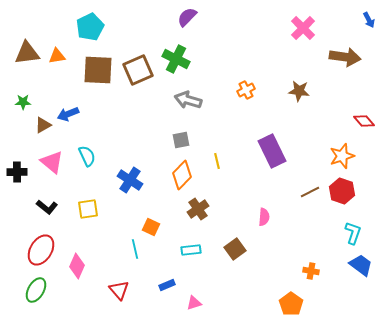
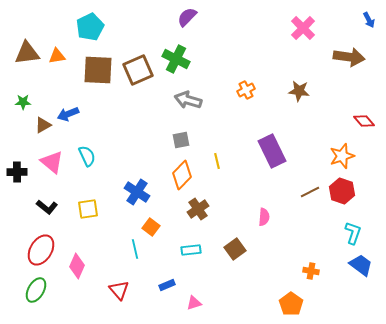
brown arrow at (345, 57): moved 4 px right
blue cross at (130, 180): moved 7 px right, 12 px down
orange square at (151, 227): rotated 12 degrees clockwise
